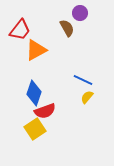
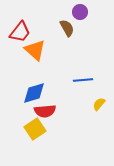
purple circle: moved 1 px up
red trapezoid: moved 2 px down
orange triangle: moved 1 px left; rotated 50 degrees counterclockwise
blue line: rotated 30 degrees counterclockwise
blue diamond: rotated 55 degrees clockwise
yellow semicircle: moved 12 px right, 7 px down
red semicircle: rotated 15 degrees clockwise
